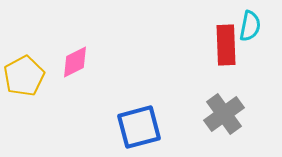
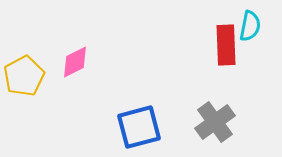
gray cross: moved 9 px left, 8 px down
